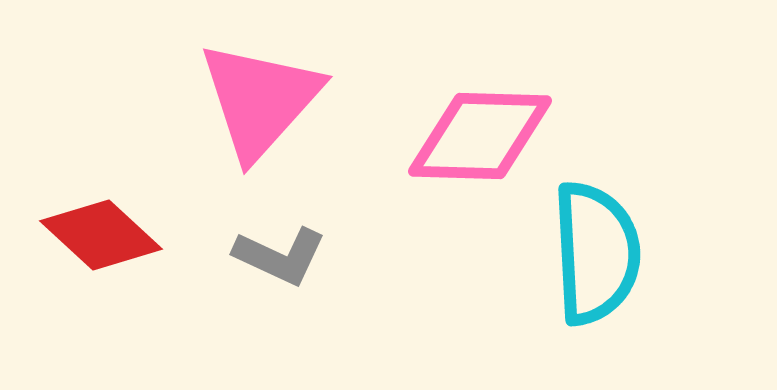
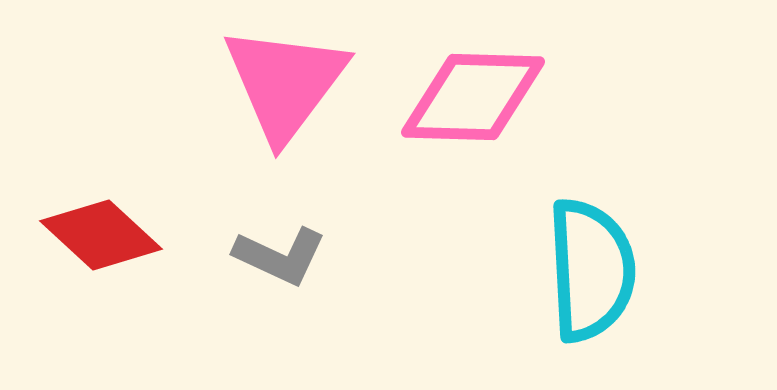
pink triangle: moved 25 px right, 17 px up; rotated 5 degrees counterclockwise
pink diamond: moved 7 px left, 39 px up
cyan semicircle: moved 5 px left, 17 px down
